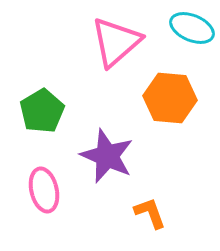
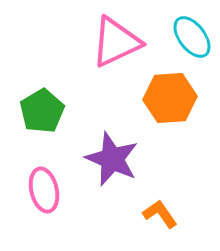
cyan ellipse: moved 9 px down; rotated 30 degrees clockwise
pink triangle: rotated 16 degrees clockwise
orange hexagon: rotated 9 degrees counterclockwise
purple star: moved 5 px right, 3 px down
orange L-shape: moved 10 px right, 1 px down; rotated 15 degrees counterclockwise
